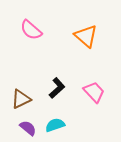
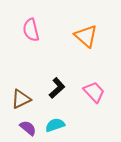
pink semicircle: rotated 35 degrees clockwise
